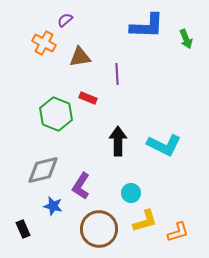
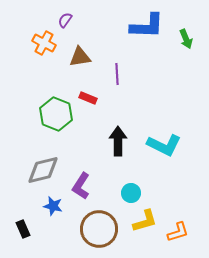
purple semicircle: rotated 14 degrees counterclockwise
